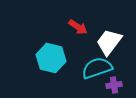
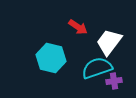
purple cross: moved 4 px up
